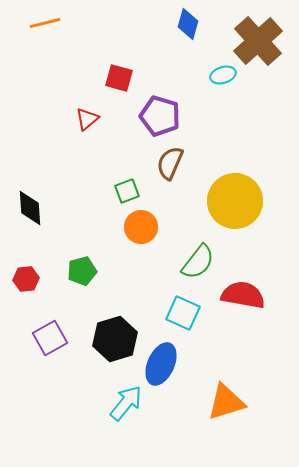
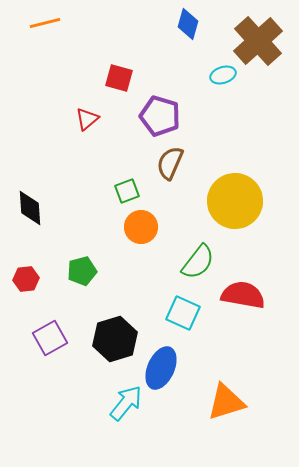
blue ellipse: moved 4 px down
